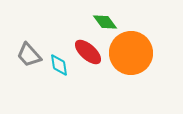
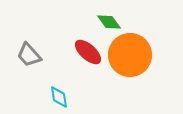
green diamond: moved 4 px right
orange circle: moved 1 px left, 2 px down
cyan diamond: moved 32 px down
